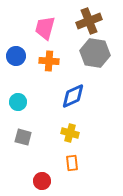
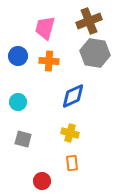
blue circle: moved 2 px right
gray square: moved 2 px down
